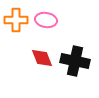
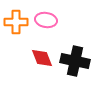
orange cross: moved 2 px down
